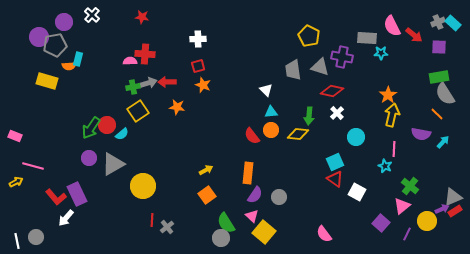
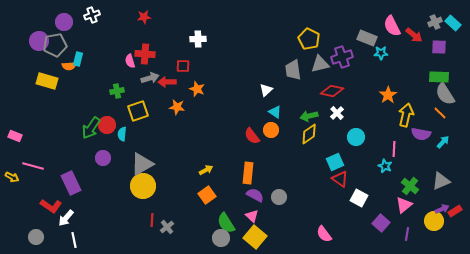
white cross at (92, 15): rotated 28 degrees clockwise
red star at (142, 17): moved 2 px right; rotated 16 degrees counterclockwise
gray cross at (438, 22): moved 3 px left
yellow pentagon at (309, 36): moved 3 px down
purple circle at (39, 37): moved 4 px down
gray rectangle at (367, 38): rotated 18 degrees clockwise
purple cross at (342, 57): rotated 30 degrees counterclockwise
pink semicircle at (130, 61): rotated 104 degrees counterclockwise
red square at (198, 66): moved 15 px left; rotated 16 degrees clockwise
gray triangle at (320, 67): moved 3 px up; rotated 30 degrees counterclockwise
green rectangle at (439, 77): rotated 12 degrees clockwise
gray arrow at (148, 83): moved 2 px right, 5 px up
orange star at (203, 85): moved 6 px left, 4 px down
green cross at (133, 87): moved 16 px left, 4 px down
white triangle at (266, 90): rotated 32 degrees clockwise
yellow square at (138, 111): rotated 15 degrees clockwise
cyan triangle at (271, 112): moved 4 px right; rotated 40 degrees clockwise
orange line at (437, 114): moved 3 px right, 1 px up
yellow arrow at (392, 115): moved 14 px right
green arrow at (309, 116): rotated 72 degrees clockwise
cyan semicircle at (122, 134): rotated 136 degrees clockwise
yellow diamond at (298, 134): moved 11 px right; rotated 40 degrees counterclockwise
purple circle at (89, 158): moved 14 px right
gray triangle at (113, 164): moved 29 px right
red triangle at (335, 179): moved 5 px right
yellow arrow at (16, 182): moved 4 px left, 5 px up; rotated 56 degrees clockwise
white square at (357, 192): moved 2 px right, 6 px down
purple rectangle at (77, 194): moved 6 px left, 11 px up
purple semicircle at (255, 195): rotated 96 degrees counterclockwise
red L-shape at (56, 197): moved 5 px left, 9 px down; rotated 15 degrees counterclockwise
gray triangle at (453, 197): moved 12 px left, 16 px up
pink triangle at (402, 206): moved 2 px right, 1 px up
yellow circle at (427, 221): moved 7 px right
yellow square at (264, 232): moved 9 px left, 5 px down
purple line at (407, 234): rotated 16 degrees counterclockwise
white line at (17, 241): moved 57 px right, 1 px up
